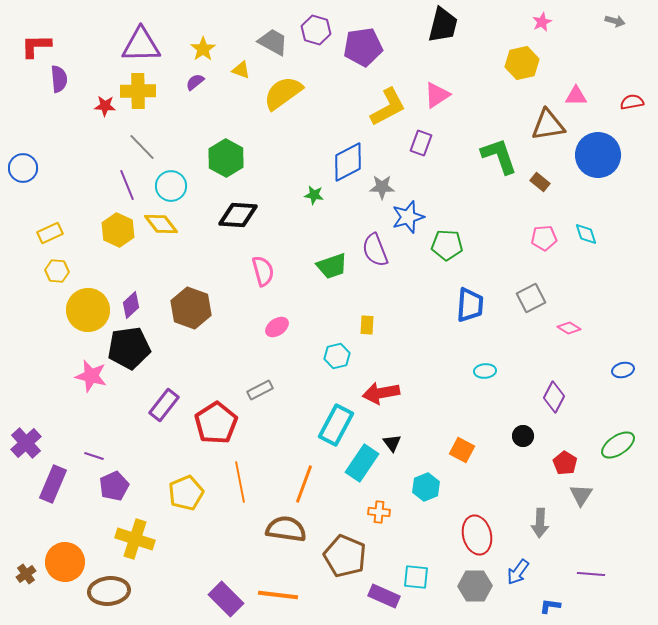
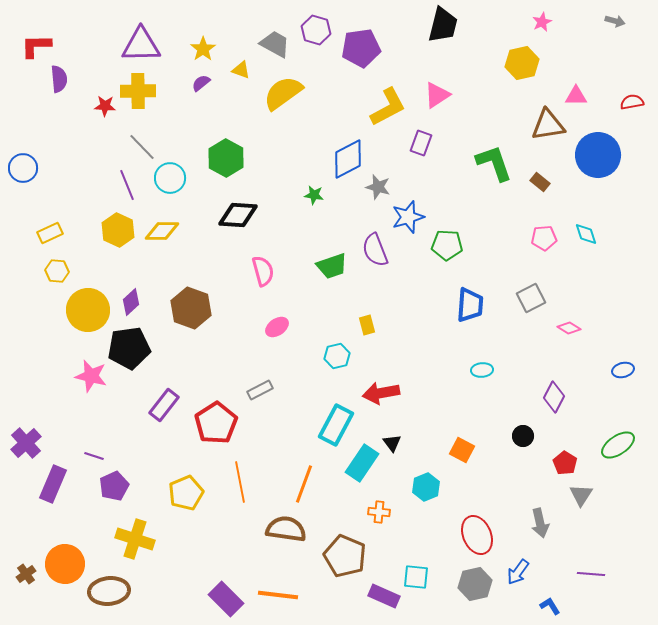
gray trapezoid at (273, 42): moved 2 px right, 2 px down
purple pentagon at (363, 47): moved 2 px left, 1 px down
purple semicircle at (195, 82): moved 6 px right, 1 px down
green L-shape at (499, 156): moved 5 px left, 7 px down
blue diamond at (348, 162): moved 3 px up
cyan circle at (171, 186): moved 1 px left, 8 px up
gray star at (382, 187): moved 4 px left; rotated 15 degrees clockwise
yellow diamond at (161, 224): moved 1 px right, 7 px down; rotated 52 degrees counterclockwise
purple diamond at (131, 305): moved 3 px up
yellow rectangle at (367, 325): rotated 18 degrees counterclockwise
cyan ellipse at (485, 371): moved 3 px left, 1 px up
gray arrow at (540, 523): rotated 16 degrees counterclockwise
red ellipse at (477, 535): rotated 9 degrees counterclockwise
orange circle at (65, 562): moved 2 px down
gray hexagon at (475, 586): moved 2 px up; rotated 12 degrees counterclockwise
blue L-shape at (550, 606): rotated 50 degrees clockwise
